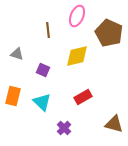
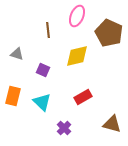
brown triangle: moved 2 px left
